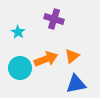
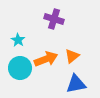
cyan star: moved 8 px down
